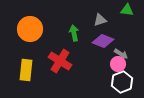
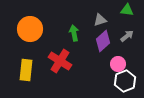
purple diamond: rotated 65 degrees counterclockwise
gray arrow: moved 6 px right, 18 px up; rotated 72 degrees counterclockwise
white hexagon: moved 3 px right, 1 px up
